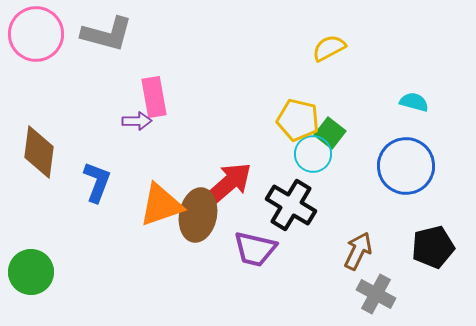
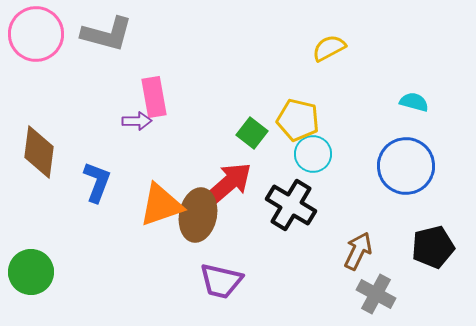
green square: moved 78 px left
purple trapezoid: moved 34 px left, 32 px down
